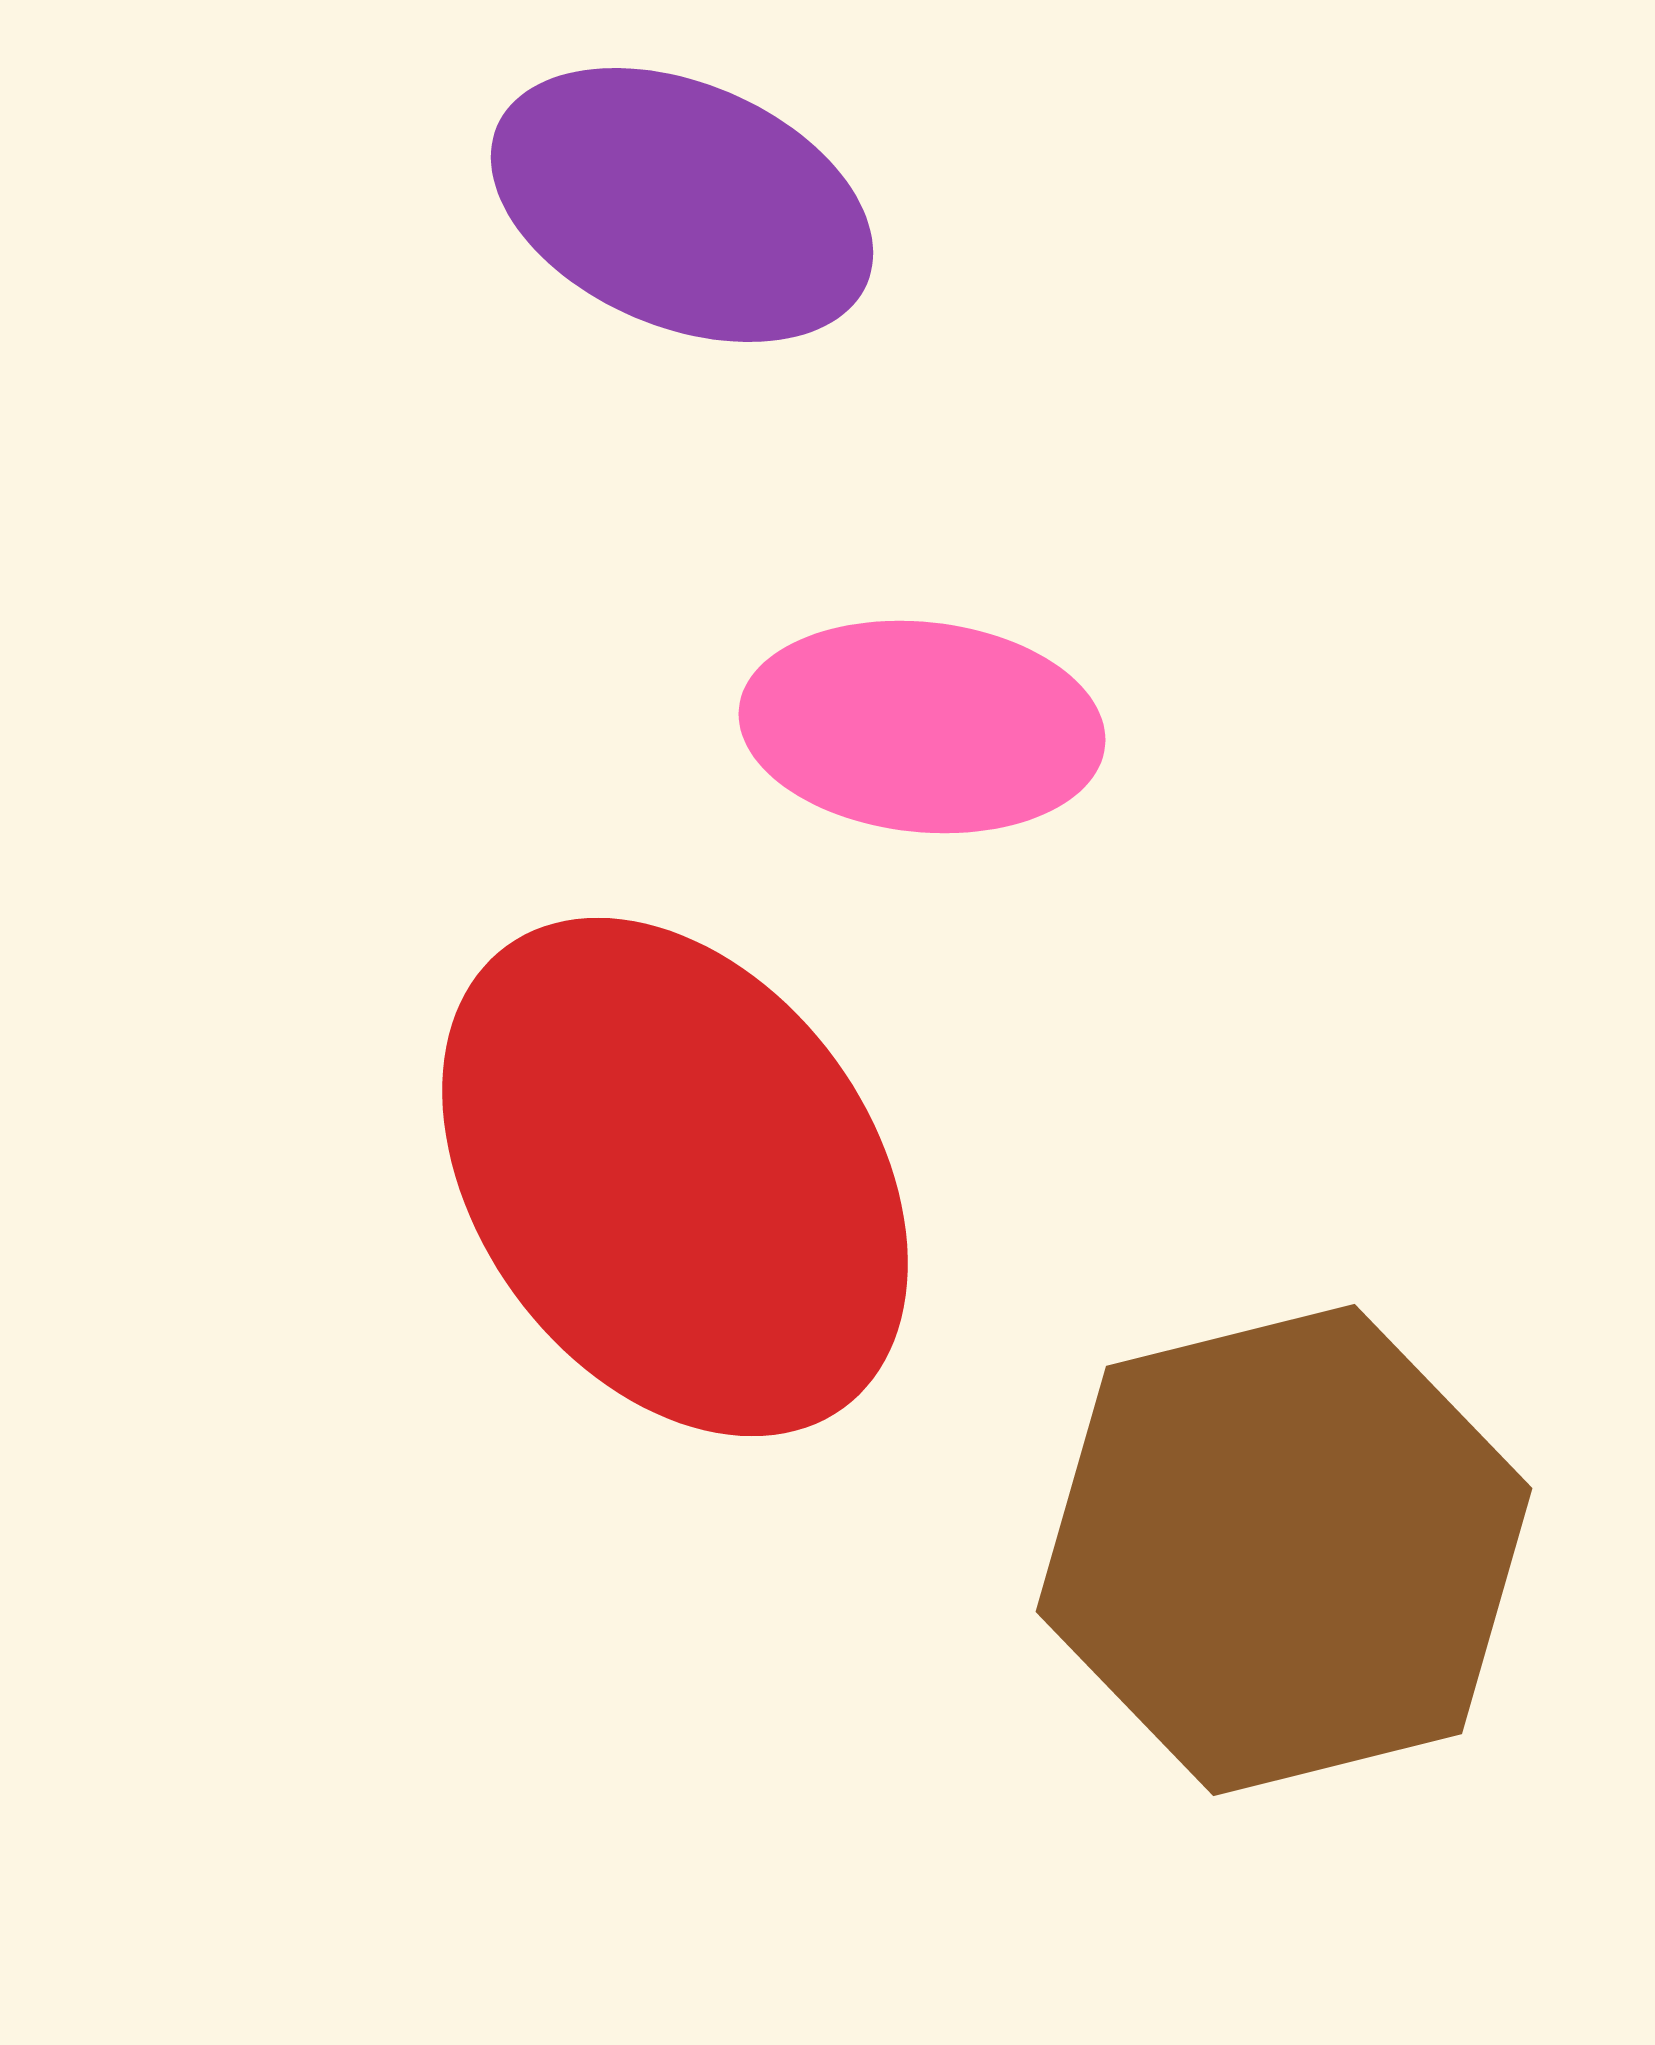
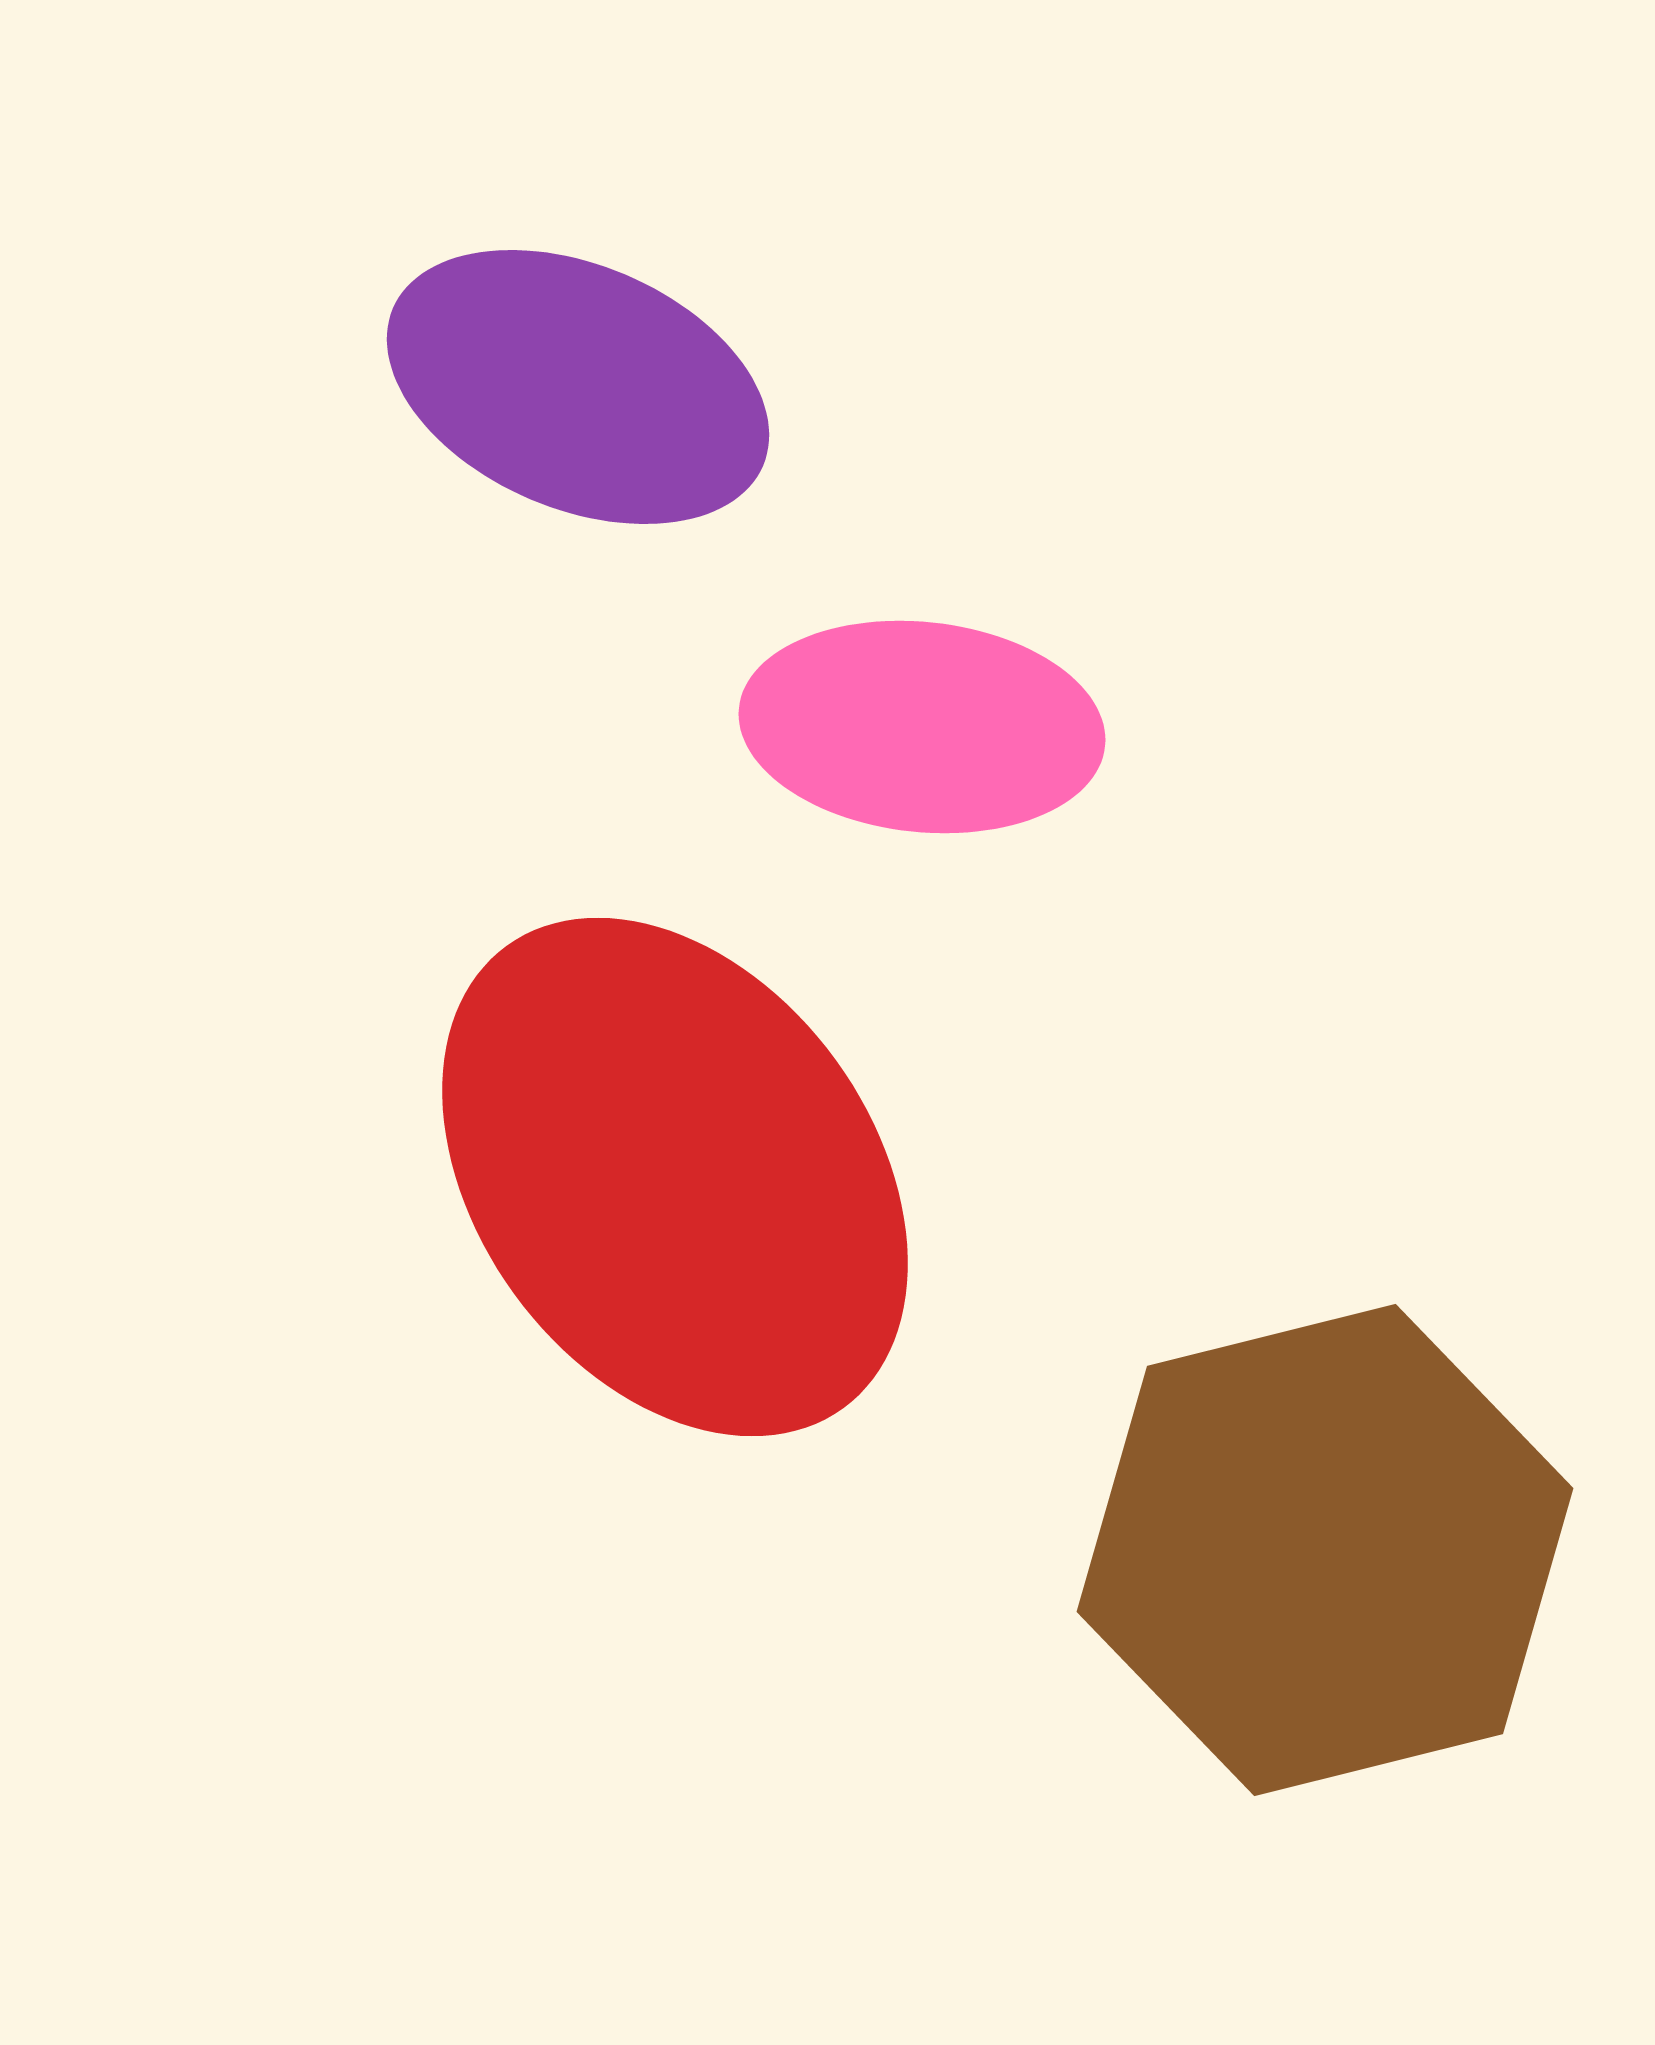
purple ellipse: moved 104 px left, 182 px down
brown hexagon: moved 41 px right
